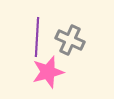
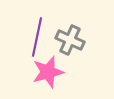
purple line: rotated 9 degrees clockwise
